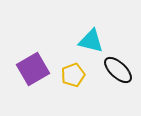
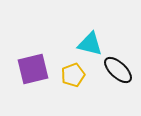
cyan triangle: moved 1 px left, 3 px down
purple square: rotated 16 degrees clockwise
